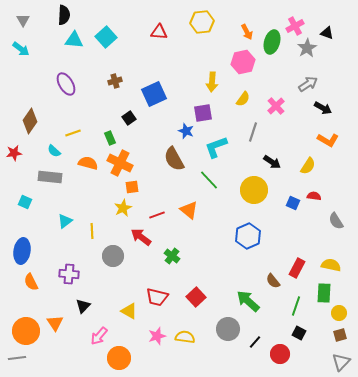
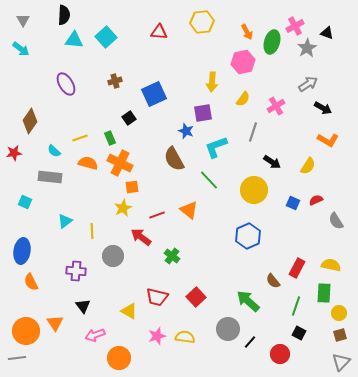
pink cross at (276, 106): rotated 12 degrees clockwise
yellow line at (73, 133): moved 7 px right, 5 px down
red semicircle at (314, 196): moved 2 px right, 4 px down; rotated 32 degrees counterclockwise
purple cross at (69, 274): moved 7 px right, 3 px up
black triangle at (83, 306): rotated 21 degrees counterclockwise
pink arrow at (99, 336): moved 4 px left, 1 px up; rotated 30 degrees clockwise
black line at (255, 342): moved 5 px left
